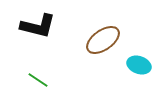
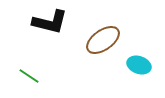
black L-shape: moved 12 px right, 4 px up
green line: moved 9 px left, 4 px up
